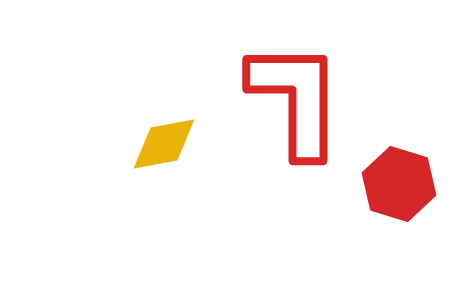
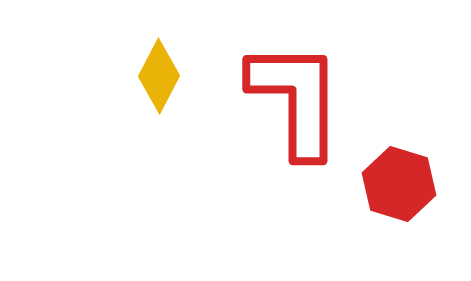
yellow diamond: moved 5 px left, 68 px up; rotated 52 degrees counterclockwise
